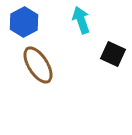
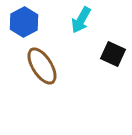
cyan arrow: rotated 132 degrees counterclockwise
brown ellipse: moved 4 px right, 1 px down
